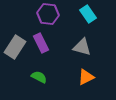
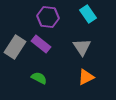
purple hexagon: moved 3 px down
purple rectangle: moved 1 px down; rotated 24 degrees counterclockwise
gray triangle: rotated 42 degrees clockwise
green semicircle: moved 1 px down
